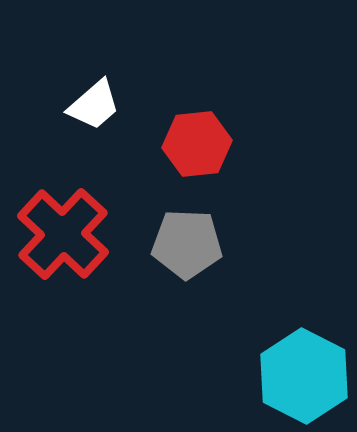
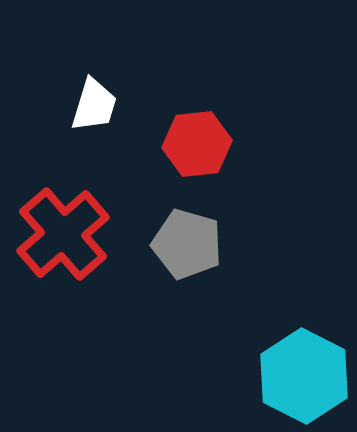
white trapezoid: rotated 32 degrees counterclockwise
red cross: rotated 6 degrees clockwise
gray pentagon: rotated 14 degrees clockwise
